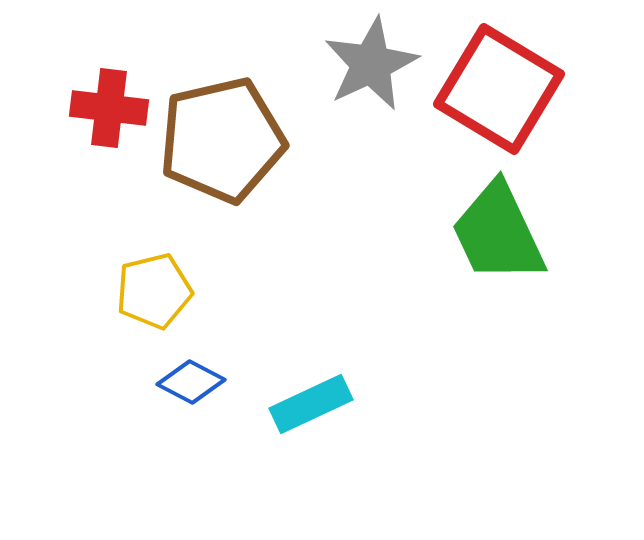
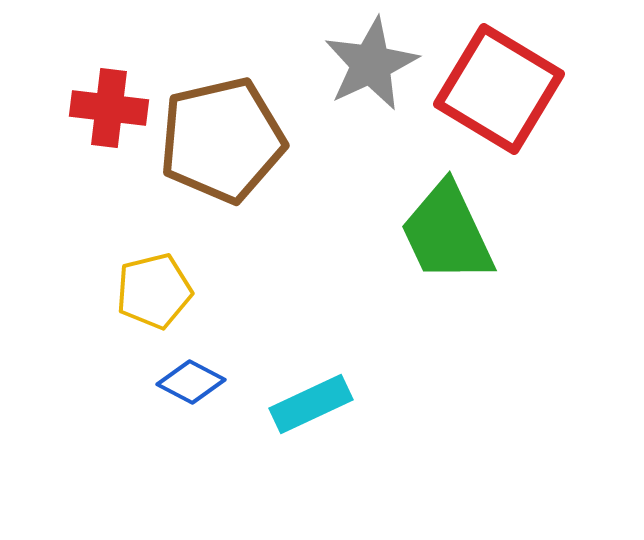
green trapezoid: moved 51 px left
